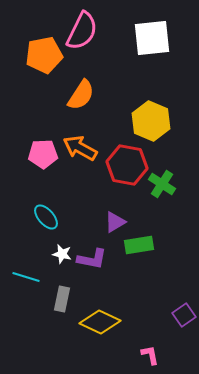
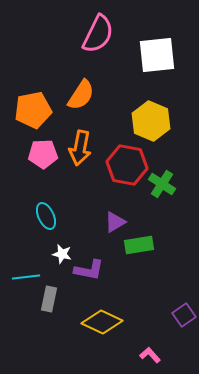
pink semicircle: moved 16 px right, 3 px down
white square: moved 5 px right, 17 px down
orange pentagon: moved 11 px left, 55 px down
orange arrow: rotated 108 degrees counterclockwise
cyan ellipse: moved 1 px up; rotated 16 degrees clockwise
purple L-shape: moved 3 px left, 11 px down
cyan line: rotated 24 degrees counterclockwise
gray rectangle: moved 13 px left
yellow diamond: moved 2 px right
pink L-shape: rotated 30 degrees counterclockwise
